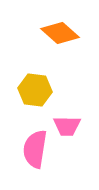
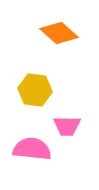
orange diamond: moved 1 px left
pink semicircle: moved 3 px left; rotated 87 degrees clockwise
